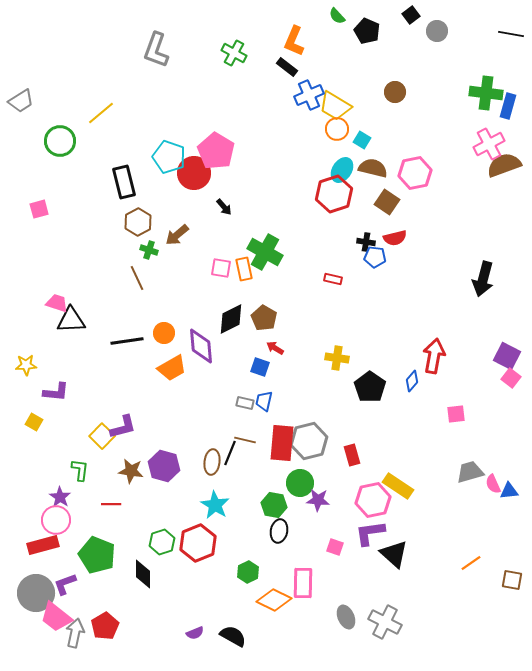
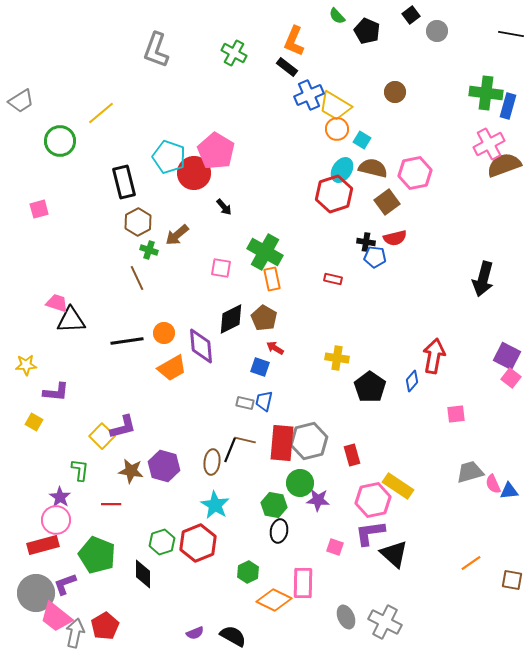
brown square at (387, 202): rotated 20 degrees clockwise
orange rectangle at (244, 269): moved 28 px right, 10 px down
black line at (230, 453): moved 3 px up
